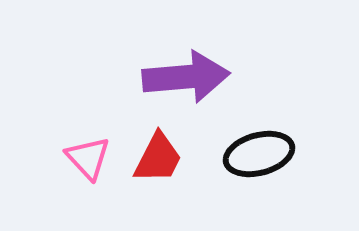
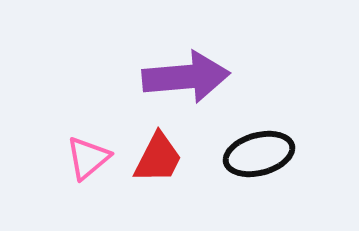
pink triangle: rotated 33 degrees clockwise
